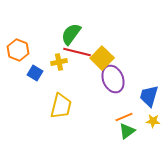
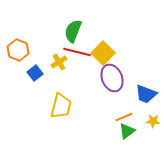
green semicircle: moved 2 px right, 3 px up; rotated 15 degrees counterclockwise
yellow square: moved 1 px right, 5 px up
yellow cross: rotated 21 degrees counterclockwise
blue square: rotated 21 degrees clockwise
purple ellipse: moved 1 px left, 1 px up
blue trapezoid: moved 3 px left, 2 px up; rotated 85 degrees counterclockwise
